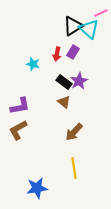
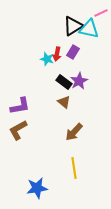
cyan triangle: rotated 30 degrees counterclockwise
cyan star: moved 14 px right, 5 px up
